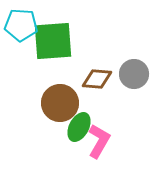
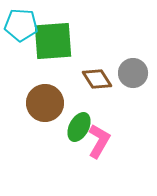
gray circle: moved 1 px left, 1 px up
brown diamond: rotated 52 degrees clockwise
brown circle: moved 15 px left
